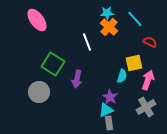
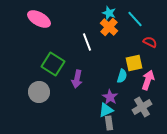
cyan star: moved 2 px right; rotated 24 degrees clockwise
pink ellipse: moved 2 px right, 1 px up; rotated 25 degrees counterclockwise
gray cross: moved 4 px left
